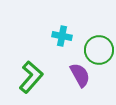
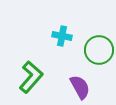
purple semicircle: moved 12 px down
